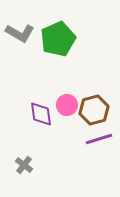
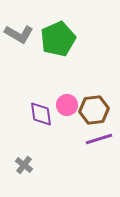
gray L-shape: moved 1 px left, 1 px down
brown hexagon: rotated 8 degrees clockwise
